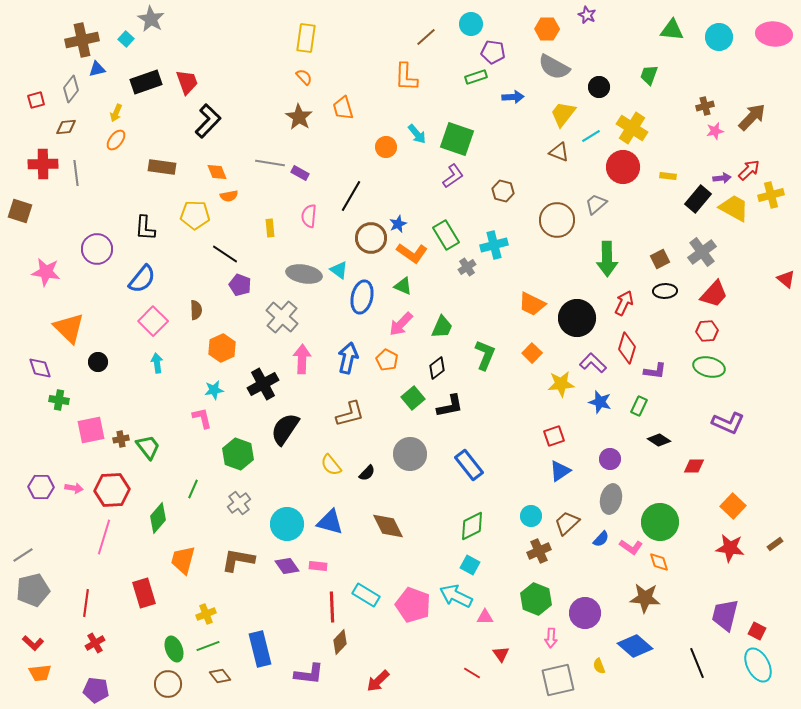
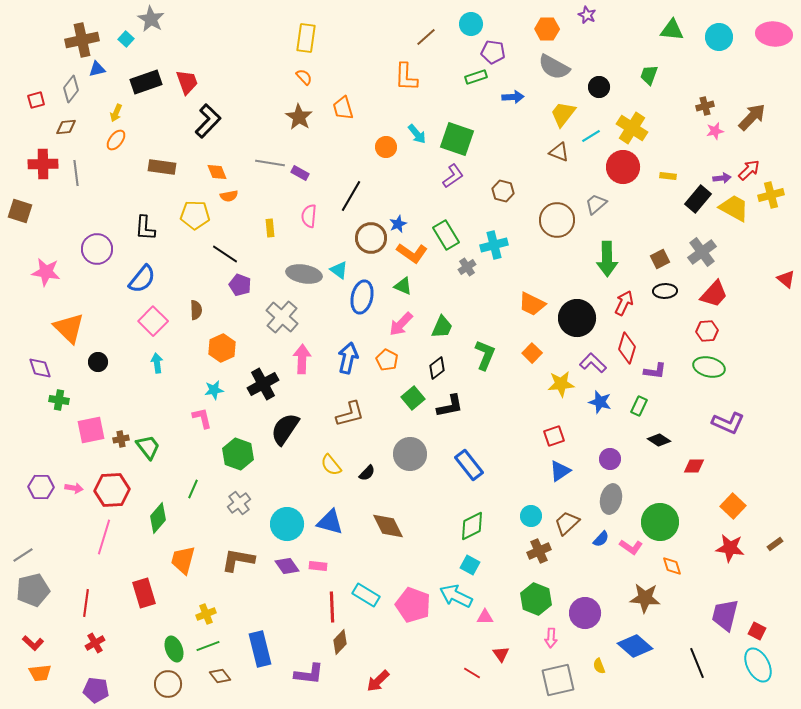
orange diamond at (659, 562): moved 13 px right, 4 px down
